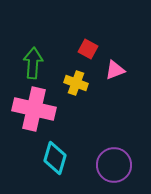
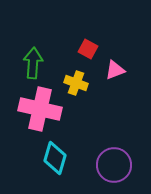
pink cross: moved 6 px right
